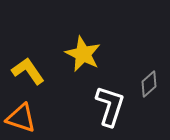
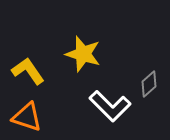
yellow star: rotated 9 degrees counterclockwise
white L-shape: rotated 117 degrees clockwise
orange triangle: moved 6 px right, 1 px up
